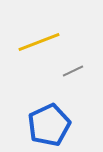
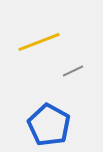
blue pentagon: rotated 18 degrees counterclockwise
